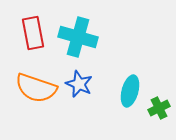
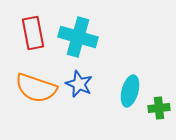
green cross: rotated 20 degrees clockwise
